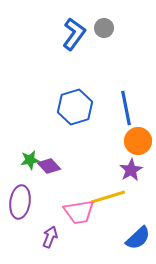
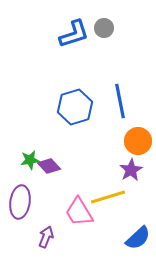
blue L-shape: rotated 36 degrees clockwise
blue line: moved 6 px left, 7 px up
pink trapezoid: rotated 68 degrees clockwise
purple arrow: moved 4 px left
